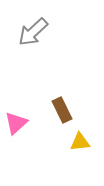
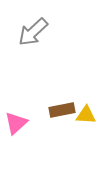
brown rectangle: rotated 75 degrees counterclockwise
yellow triangle: moved 6 px right, 27 px up; rotated 10 degrees clockwise
